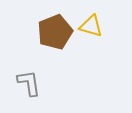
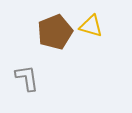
gray L-shape: moved 2 px left, 5 px up
